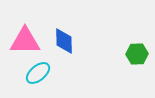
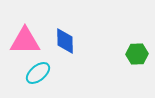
blue diamond: moved 1 px right
